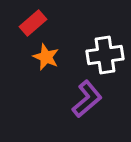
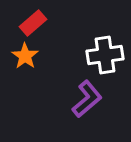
orange star: moved 21 px left, 1 px up; rotated 12 degrees clockwise
